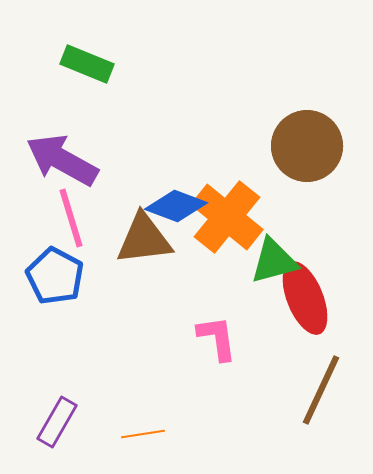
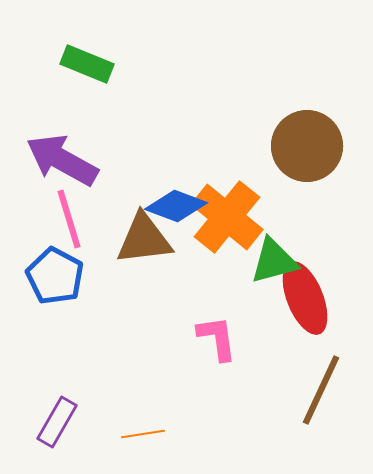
pink line: moved 2 px left, 1 px down
